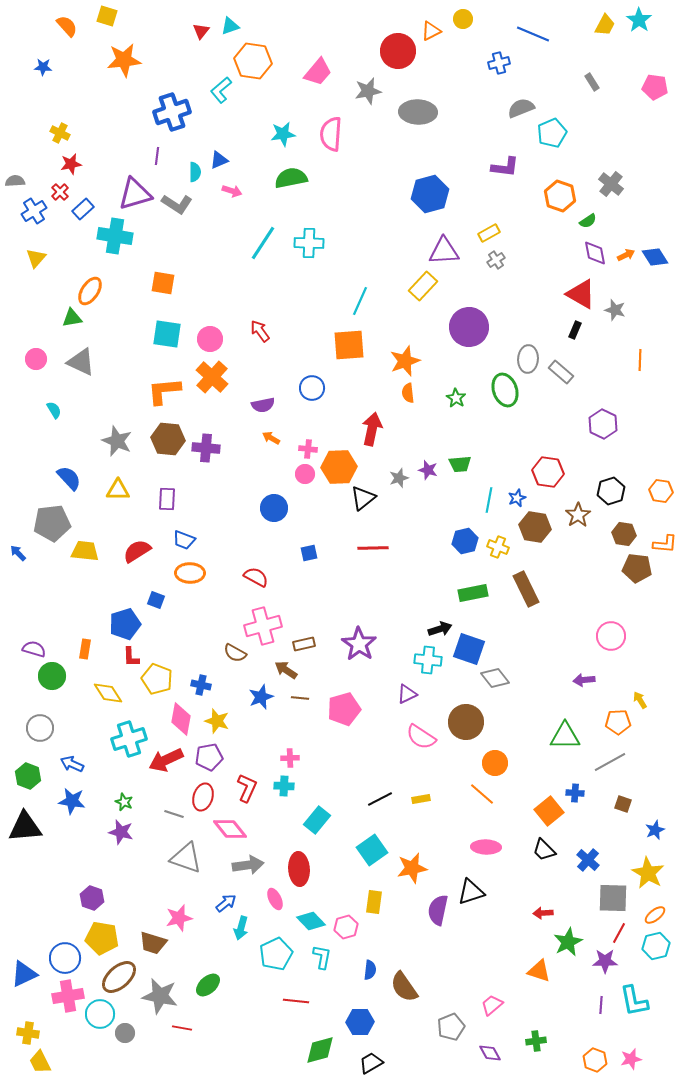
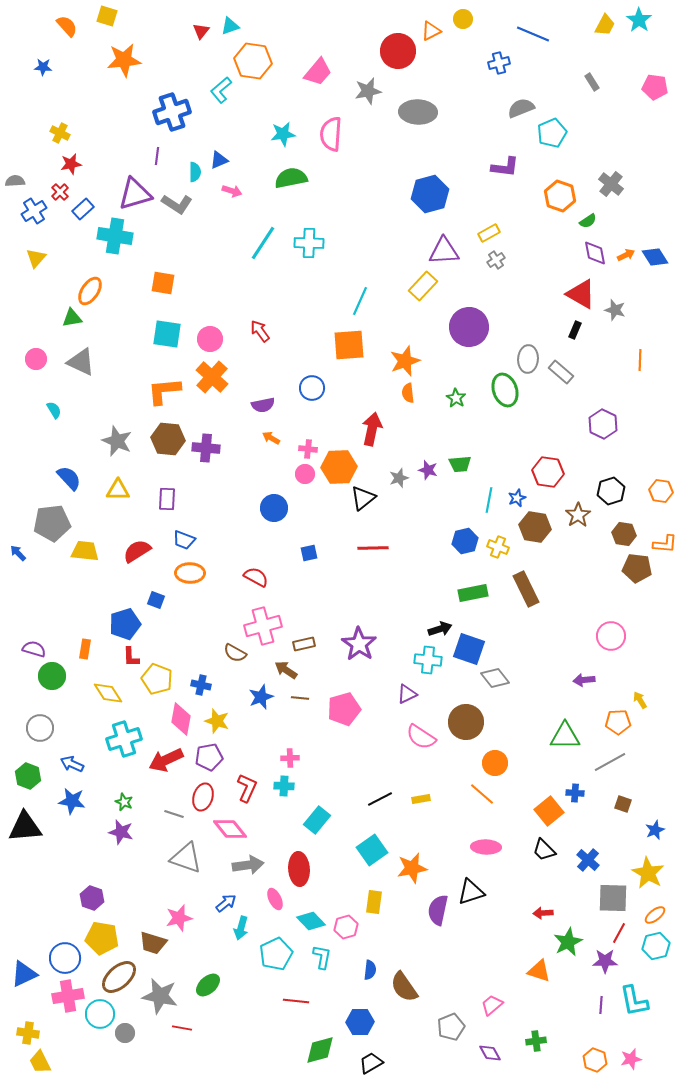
cyan cross at (129, 739): moved 5 px left
